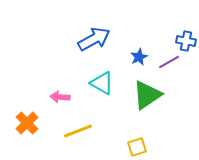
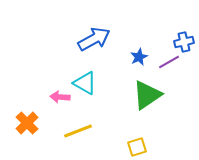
blue cross: moved 2 px left, 1 px down; rotated 24 degrees counterclockwise
cyan triangle: moved 17 px left
